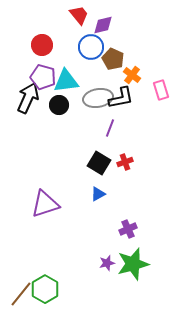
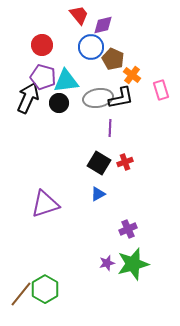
black circle: moved 2 px up
purple line: rotated 18 degrees counterclockwise
